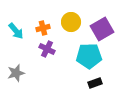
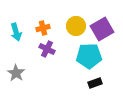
yellow circle: moved 5 px right, 4 px down
cyan arrow: moved 1 px down; rotated 24 degrees clockwise
gray star: rotated 24 degrees counterclockwise
